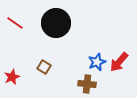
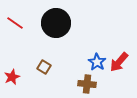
blue star: rotated 18 degrees counterclockwise
